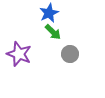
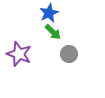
gray circle: moved 1 px left
